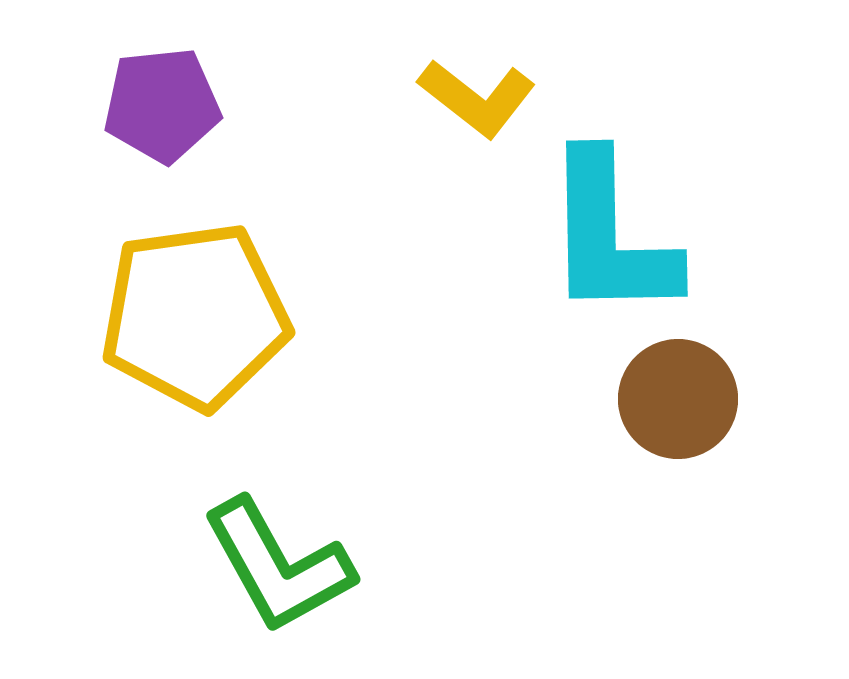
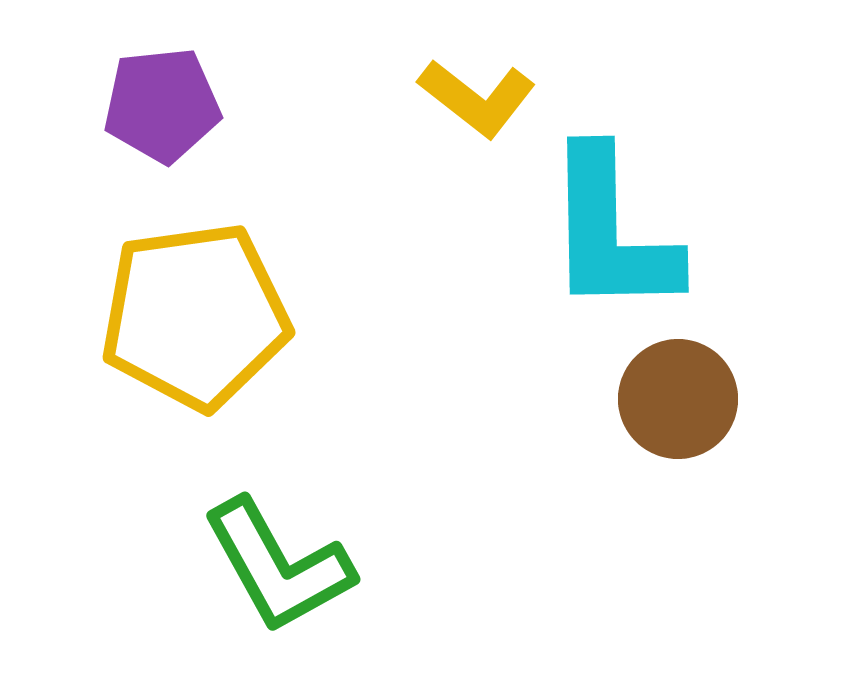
cyan L-shape: moved 1 px right, 4 px up
